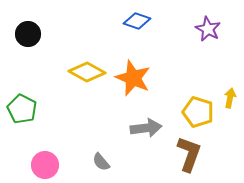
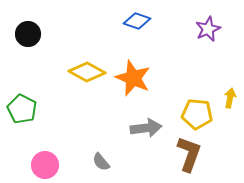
purple star: rotated 20 degrees clockwise
yellow pentagon: moved 1 px left, 2 px down; rotated 12 degrees counterclockwise
